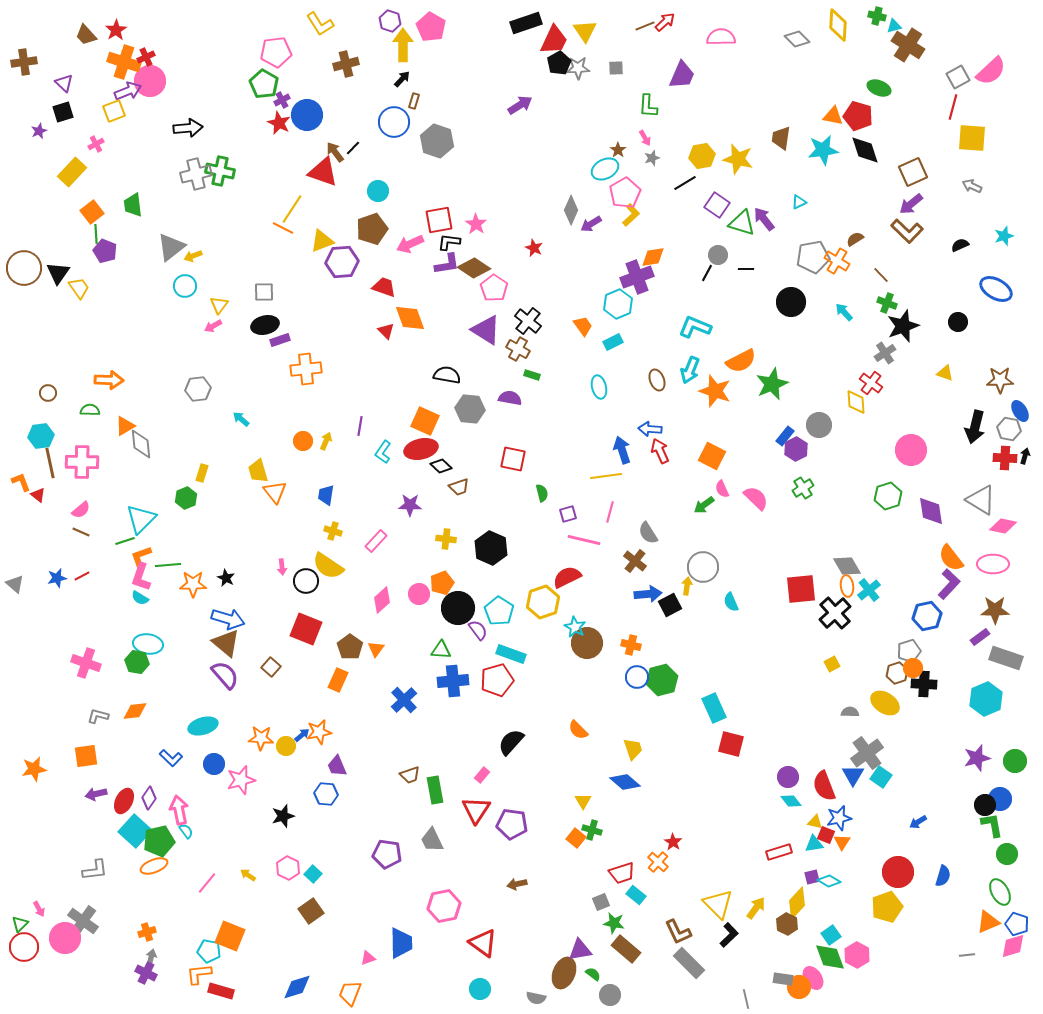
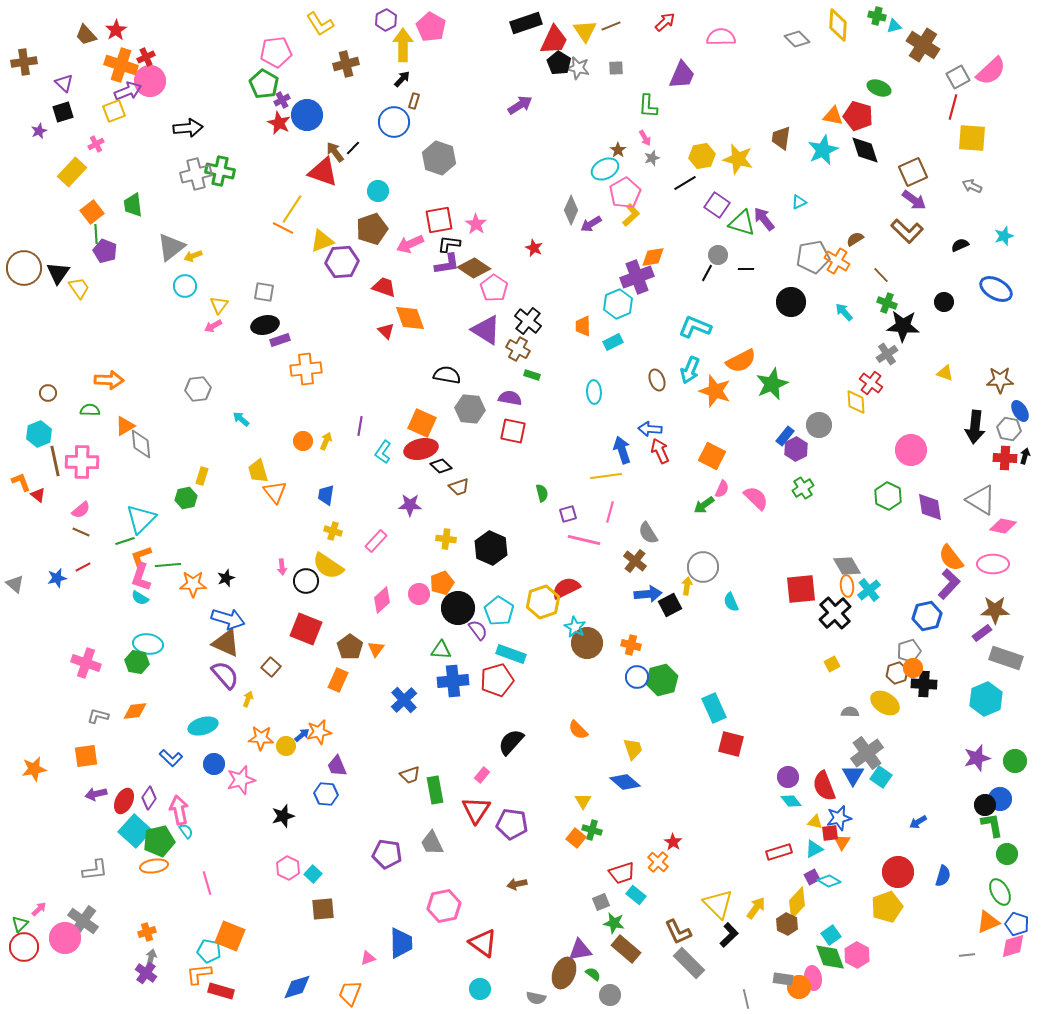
purple hexagon at (390, 21): moved 4 px left, 1 px up; rotated 15 degrees clockwise
brown line at (645, 26): moved 34 px left
brown cross at (908, 45): moved 15 px right
orange cross at (124, 62): moved 3 px left, 3 px down
black pentagon at (559, 63): rotated 10 degrees counterclockwise
gray star at (578, 68): rotated 15 degrees clockwise
gray hexagon at (437, 141): moved 2 px right, 17 px down
cyan star at (823, 150): rotated 16 degrees counterclockwise
purple arrow at (911, 204): moved 3 px right, 4 px up; rotated 105 degrees counterclockwise
black L-shape at (449, 242): moved 2 px down
gray square at (264, 292): rotated 10 degrees clockwise
black circle at (958, 322): moved 14 px left, 20 px up
orange trapezoid at (583, 326): rotated 145 degrees counterclockwise
black star at (903, 326): rotated 24 degrees clockwise
gray cross at (885, 353): moved 2 px right, 1 px down
cyan ellipse at (599, 387): moved 5 px left, 5 px down; rotated 10 degrees clockwise
orange square at (425, 421): moved 3 px left, 2 px down
black arrow at (975, 427): rotated 8 degrees counterclockwise
cyan hexagon at (41, 436): moved 2 px left, 2 px up; rotated 15 degrees counterclockwise
red square at (513, 459): moved 28 px up
brown line at (50, 463): moved 5 px right, 2 px up
yellow rectangle at (202, 473): moved 3 px down
pink semicircle at (722, 489): rotated 132 degrees counterclockwise
green hexagon at (888, 496): rotated 16 degrees counterclockwise
green hexagon at (186, 498): rotated 10 degrees clockwise
purple diamond at (931, 511): moved 1 px left, 4 px up
red line at (82, 576): moved 1 px right, 9 px up
red semicircle at (567, 577): moved 1 px left, 11 px down
black star at (226, 578): rotated 24 degrees clockwise
purple rectangle at (980, 637): moved 2 px right, 4 px up
brown triangle at (226, 643): rotated 16 degrees counterclockwise
red square at (826, 835): moved 4 px right, 2 px up; rotated 30 degrees counterclockwise
gray trapezoid at (432, 840): moved 3 px down
cyan triangle at (814, 844): moved 5 px down; rotated 18 degrees counterclockwise
orange ellipse at (154, 866): rotated 12 degrees clockwise
yellow arrow at (248, 875): moved 176 px up; rotated 77 degrees clockwise
purple square at (812, 877): rotated 14 degrees counterclockwise
pink line at (207, 883): rotated 55 degrees counterclockwise
pink arrow at (39, 909): rotated 105 degrees counterclockwise
brown square at (311, 911): moved 12 px right, 2 px up; rotated 30 degrees clockwise
purple cross at (146, 973): rotated 10 degrees clockwise
pink ellipse at (813, 978): rotated 25 degrees clockwise
